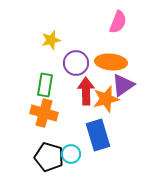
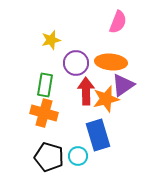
cyan circle: moved 7 px right, 2 px down
